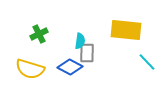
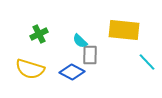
yellow rectangle: moved 2 px left
cyan semicircle: rotated 126 degrees clockwise
gray rectangle: moved 3 px right, 2 px down
blue diamond: moved 2 px right, 5 px down
